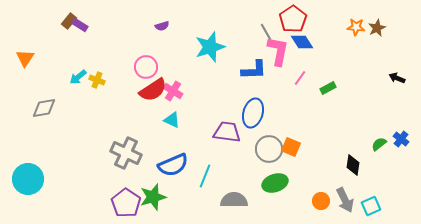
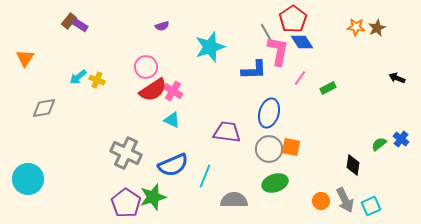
blue ellipse: moved 16 px right
orange square: rotated 12 degrees counterclockwise
